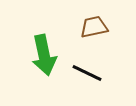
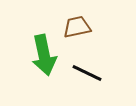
brown trapezoid: moved 17 px left
